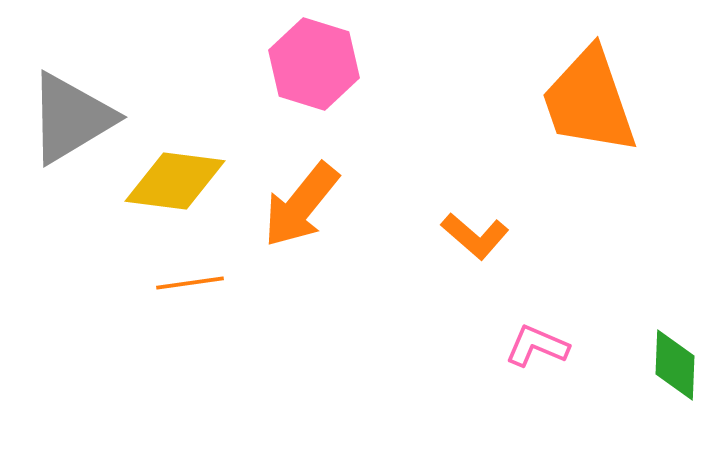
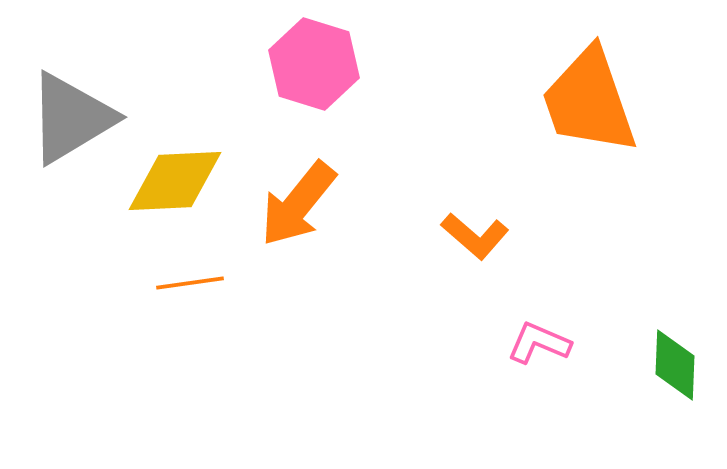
yellow diamond: rotated 10 degrees counterclockwise
orange arrow: moved 3 px left, 1 px up
pink L-shape: moved 2 px right, 3 px up
